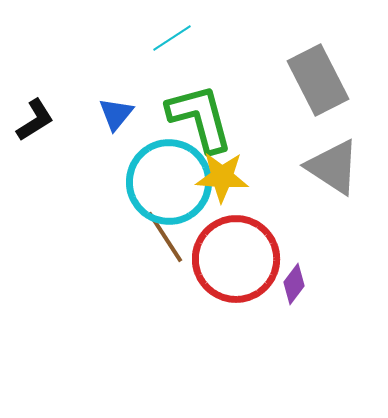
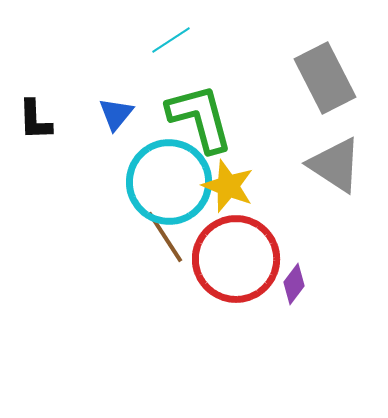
cyan line: moved 1 px left, 2 px down
gray rectangle: moved 7 px right, 2 px up
black L-shape: rotated 120 degrees clockwise
gray triangle: moved 2 px right, 2 px up
yellow star: moved 6 px right, 9 px down; rotated 18 degrees clockwise
